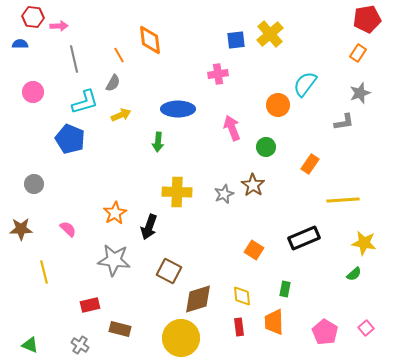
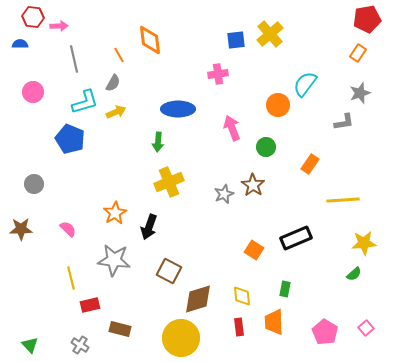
yellow arrow at (121, 115): moved 5 px left, 3 px up
yellow cross at (177, 192): moved 8 px left, 10 px up; rotated 24 degrees counterclockwise
black rectangle at (304, 238): moved 8 px left
yellow star at (364, 243): rotated 15 degrees counterclockwise
yellow line at (44, 272): moved 27 px right, 6 px down
green triangle at (30, 345): rotated 24 degrees clockwise
